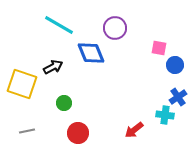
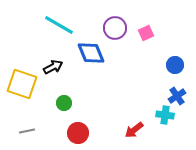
pink square: moved 13 px left, 15 px up; rotated 35 degrees counterclockwise
blue cross: moved 1 px left, 1 px up
